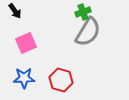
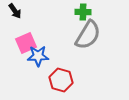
green cross: rotated 21 degrees clockwise
gray semicircle: moved 3 px down
blue star: moved 14 px right, 22 px up
